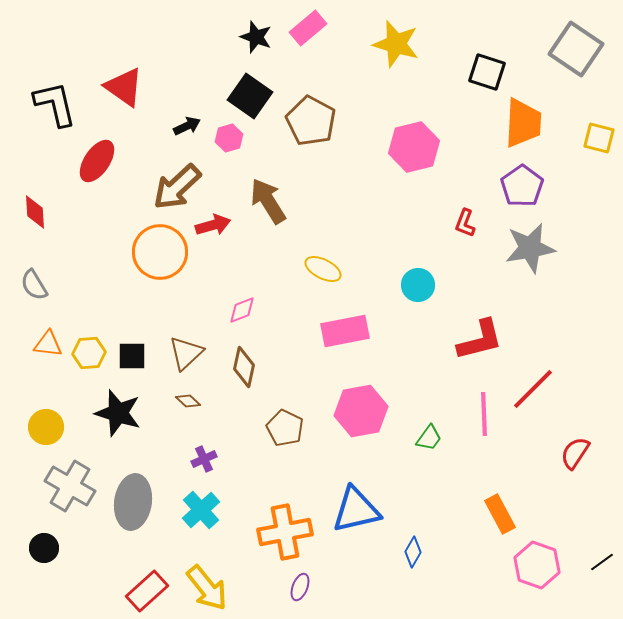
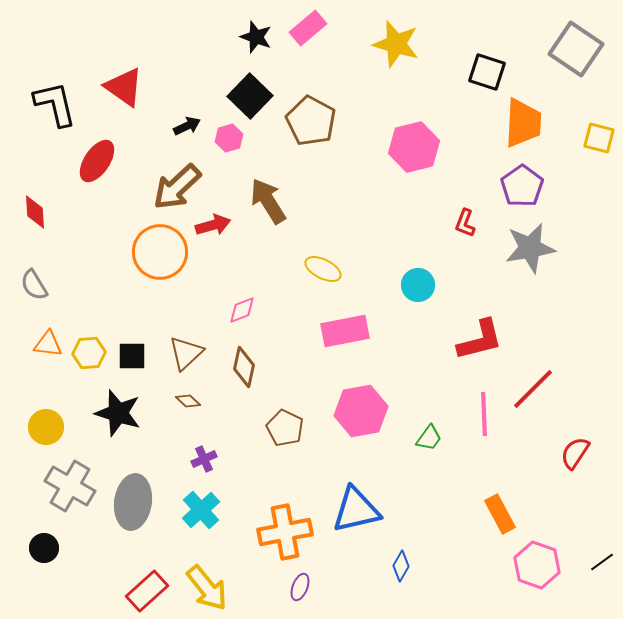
black square at (250, 96): rotated 9 degrees clockwise
blue diamond at (413, 552): moved 12 px left, 14 px down
